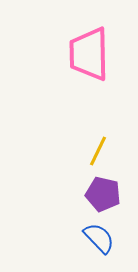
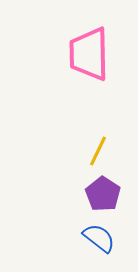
purple pentagon: rotated 20 degrees clockwise
blue semicircle: rotated 8 degrees counterclockwise
